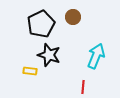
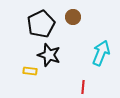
cyan arrow: moved 5 px right, 3 px up
